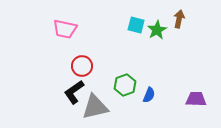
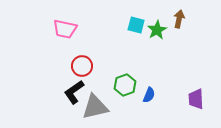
purple trapezoid: rotated 95 degrees counterclockwise
